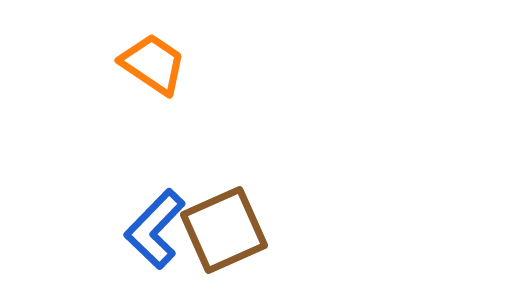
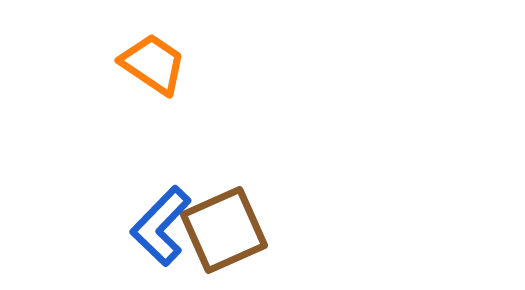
blue L-shape: moved 6 px right, 3 px up
